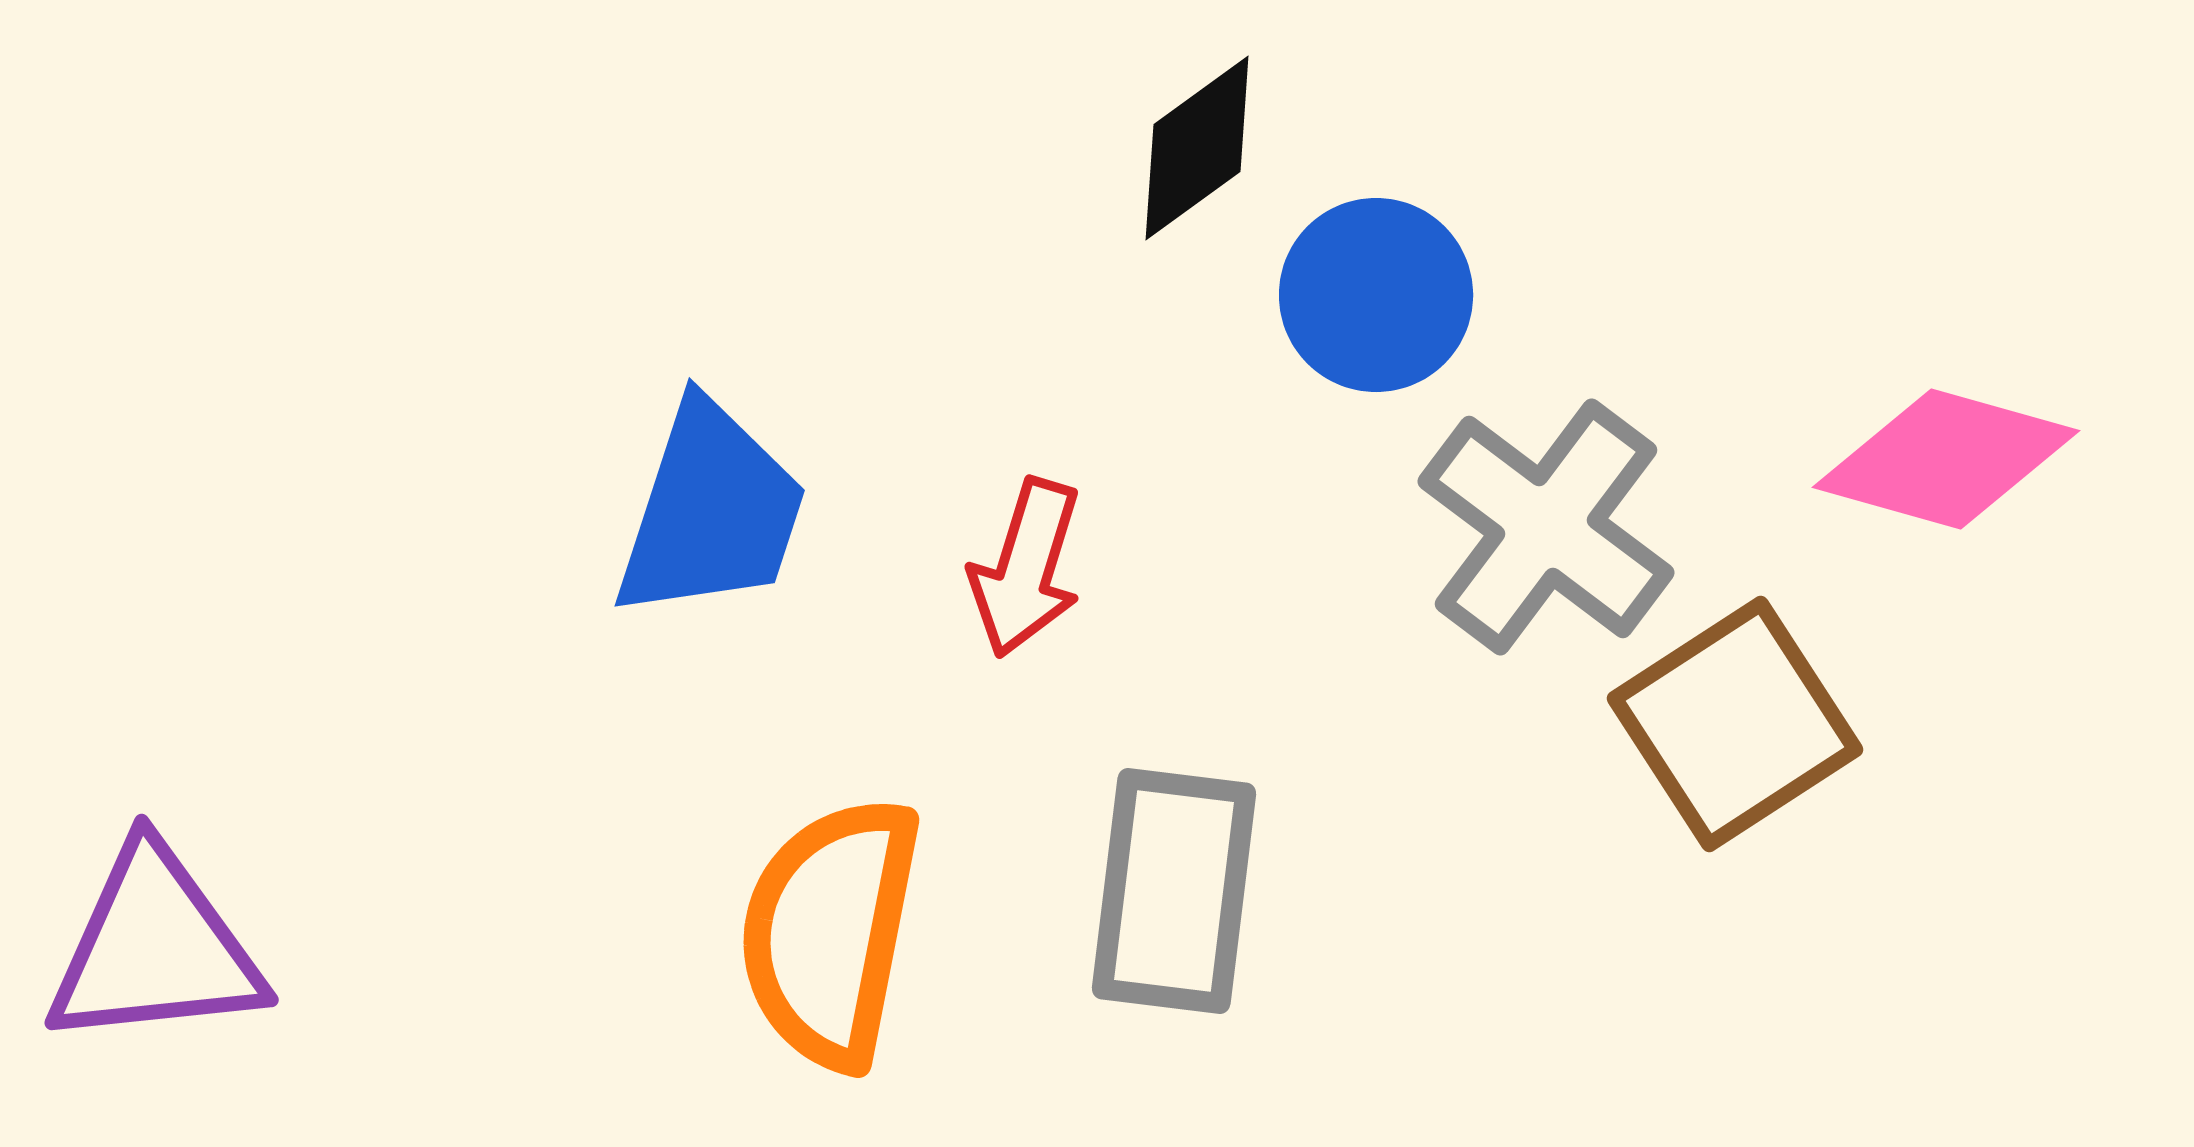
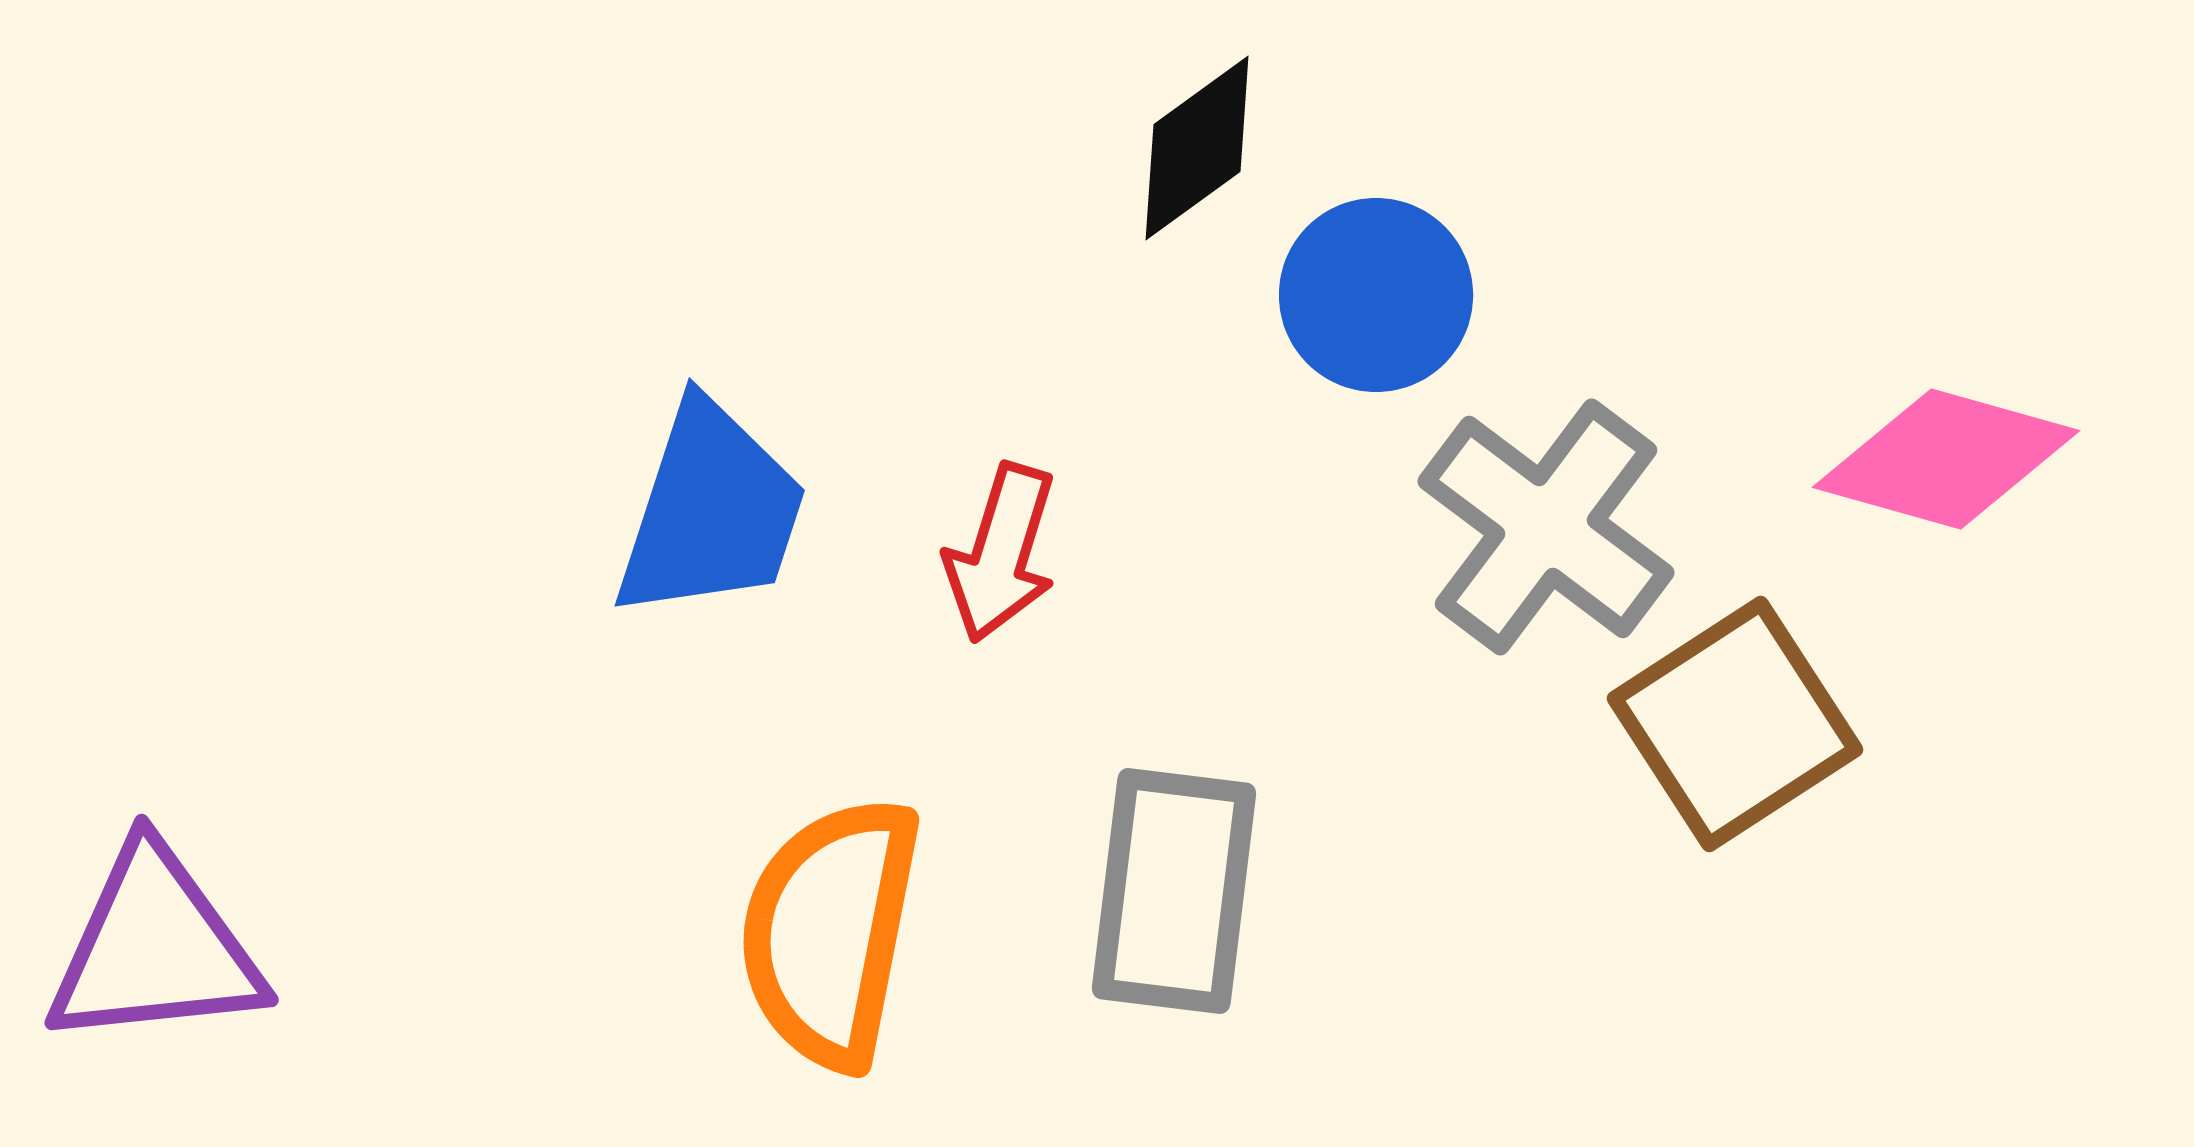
red arrow: moved 25 px left, 15 px up
